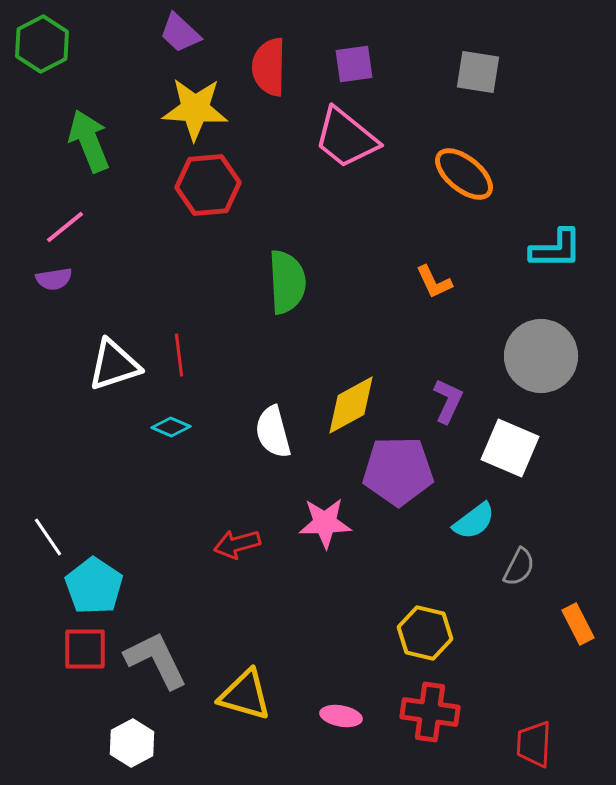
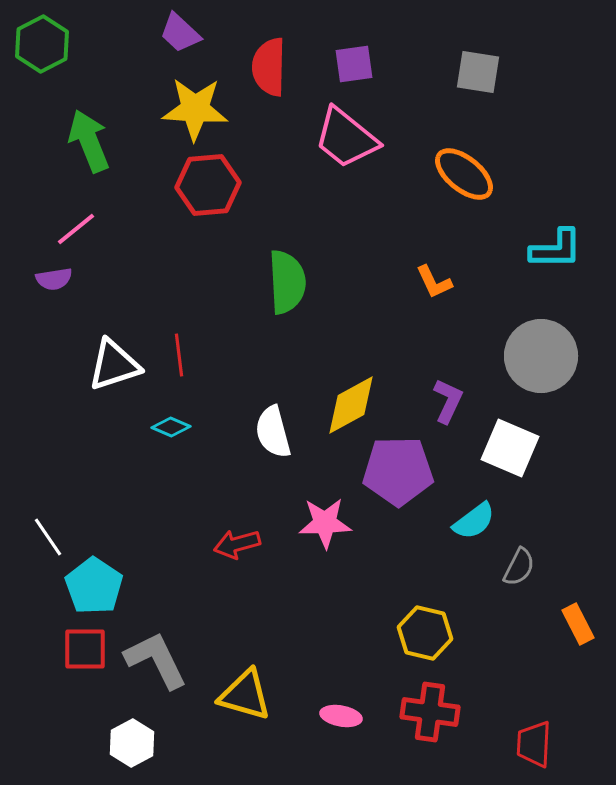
pink line: moved 11 px right, 2 px down
